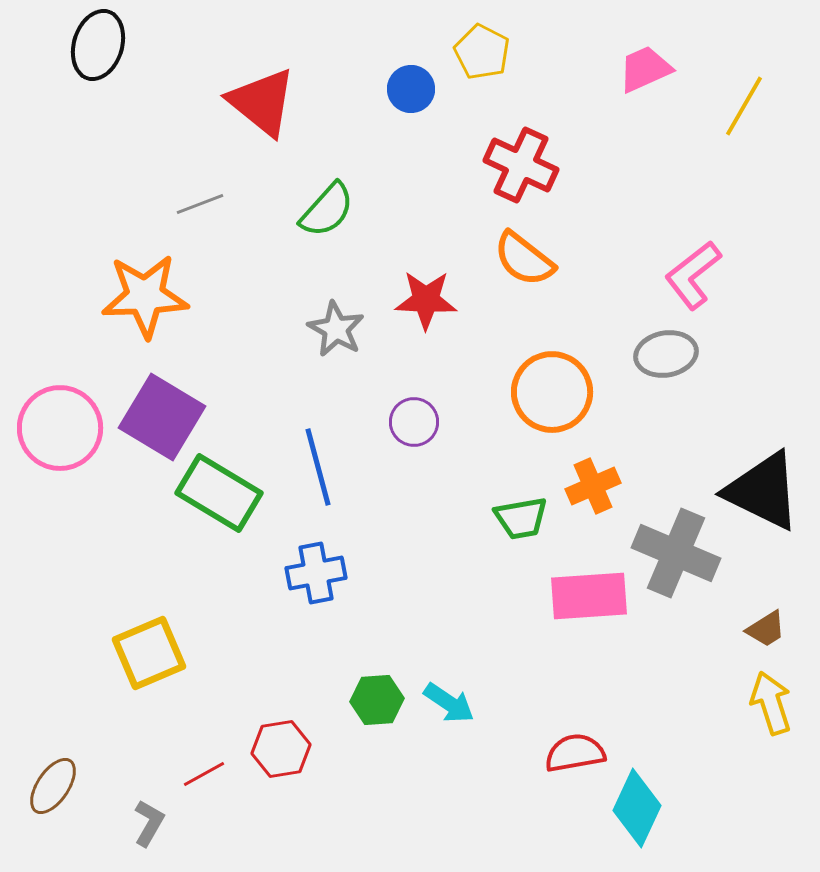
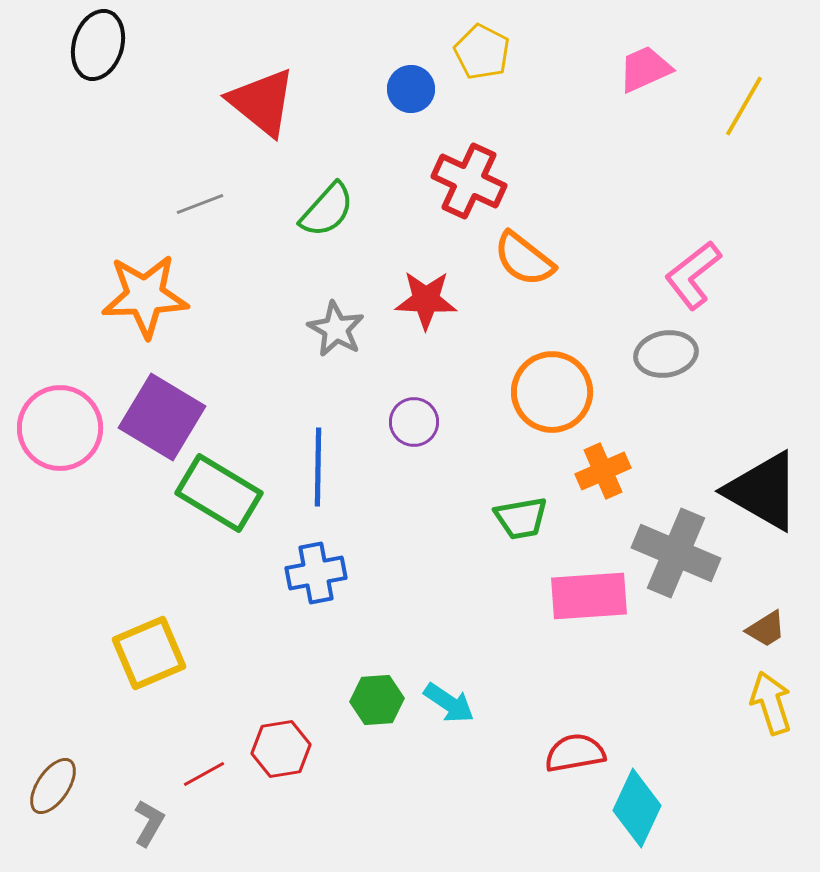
red cross: moved 52 px left, 16 px down
blue line: rotated 16 degrees clockwise
orange cross: moved 10 px right, 15 px up
black triangle: rotated 4 degrees clockwise
